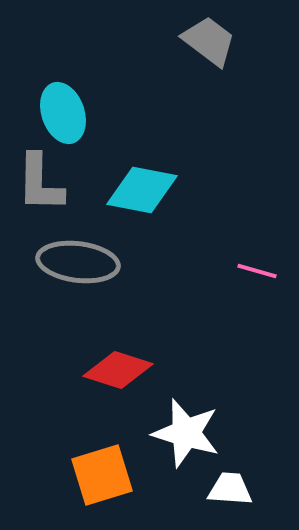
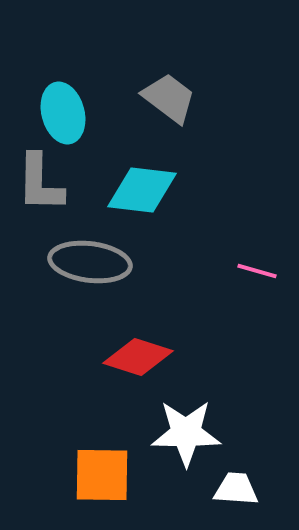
gray trapezoid: moved 40 px left, 57 px down
cyan ellipse: rotated 4 degrees clockwise
cyan diamond: rotated 4 degrees counterclockwise
gray ellipse: moved 12 px right
red diamond: moved 20 px right, 13 px up
white star: rotated 16 degrees counterclockwise
orange square: rotated 18 degrees clockwise
white trapezoid: moved 6 px right
